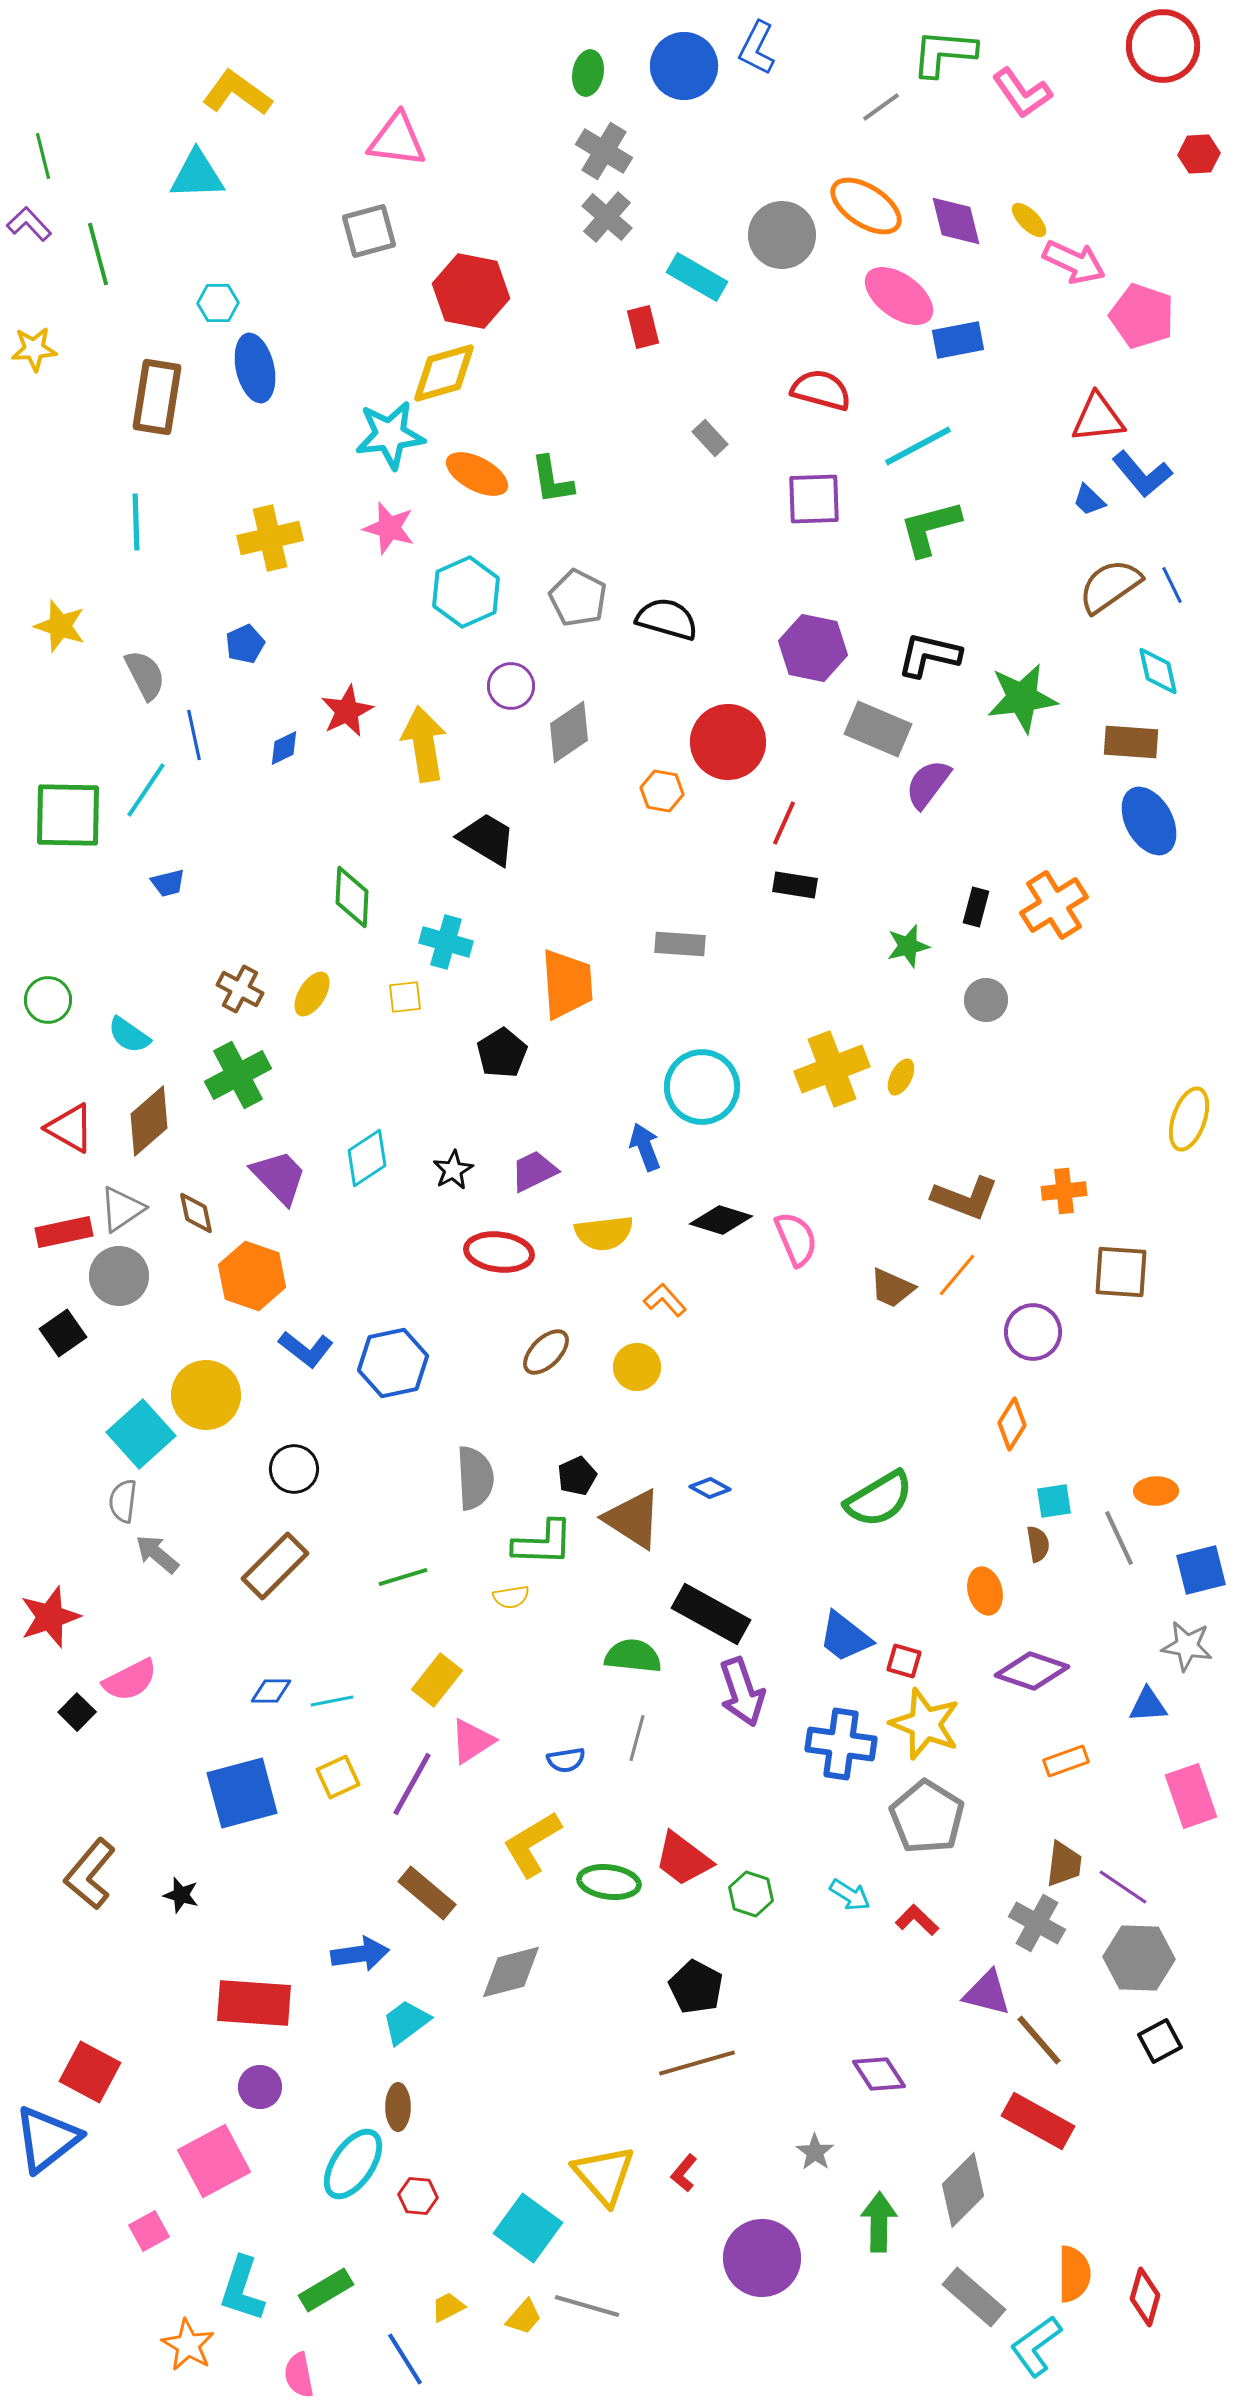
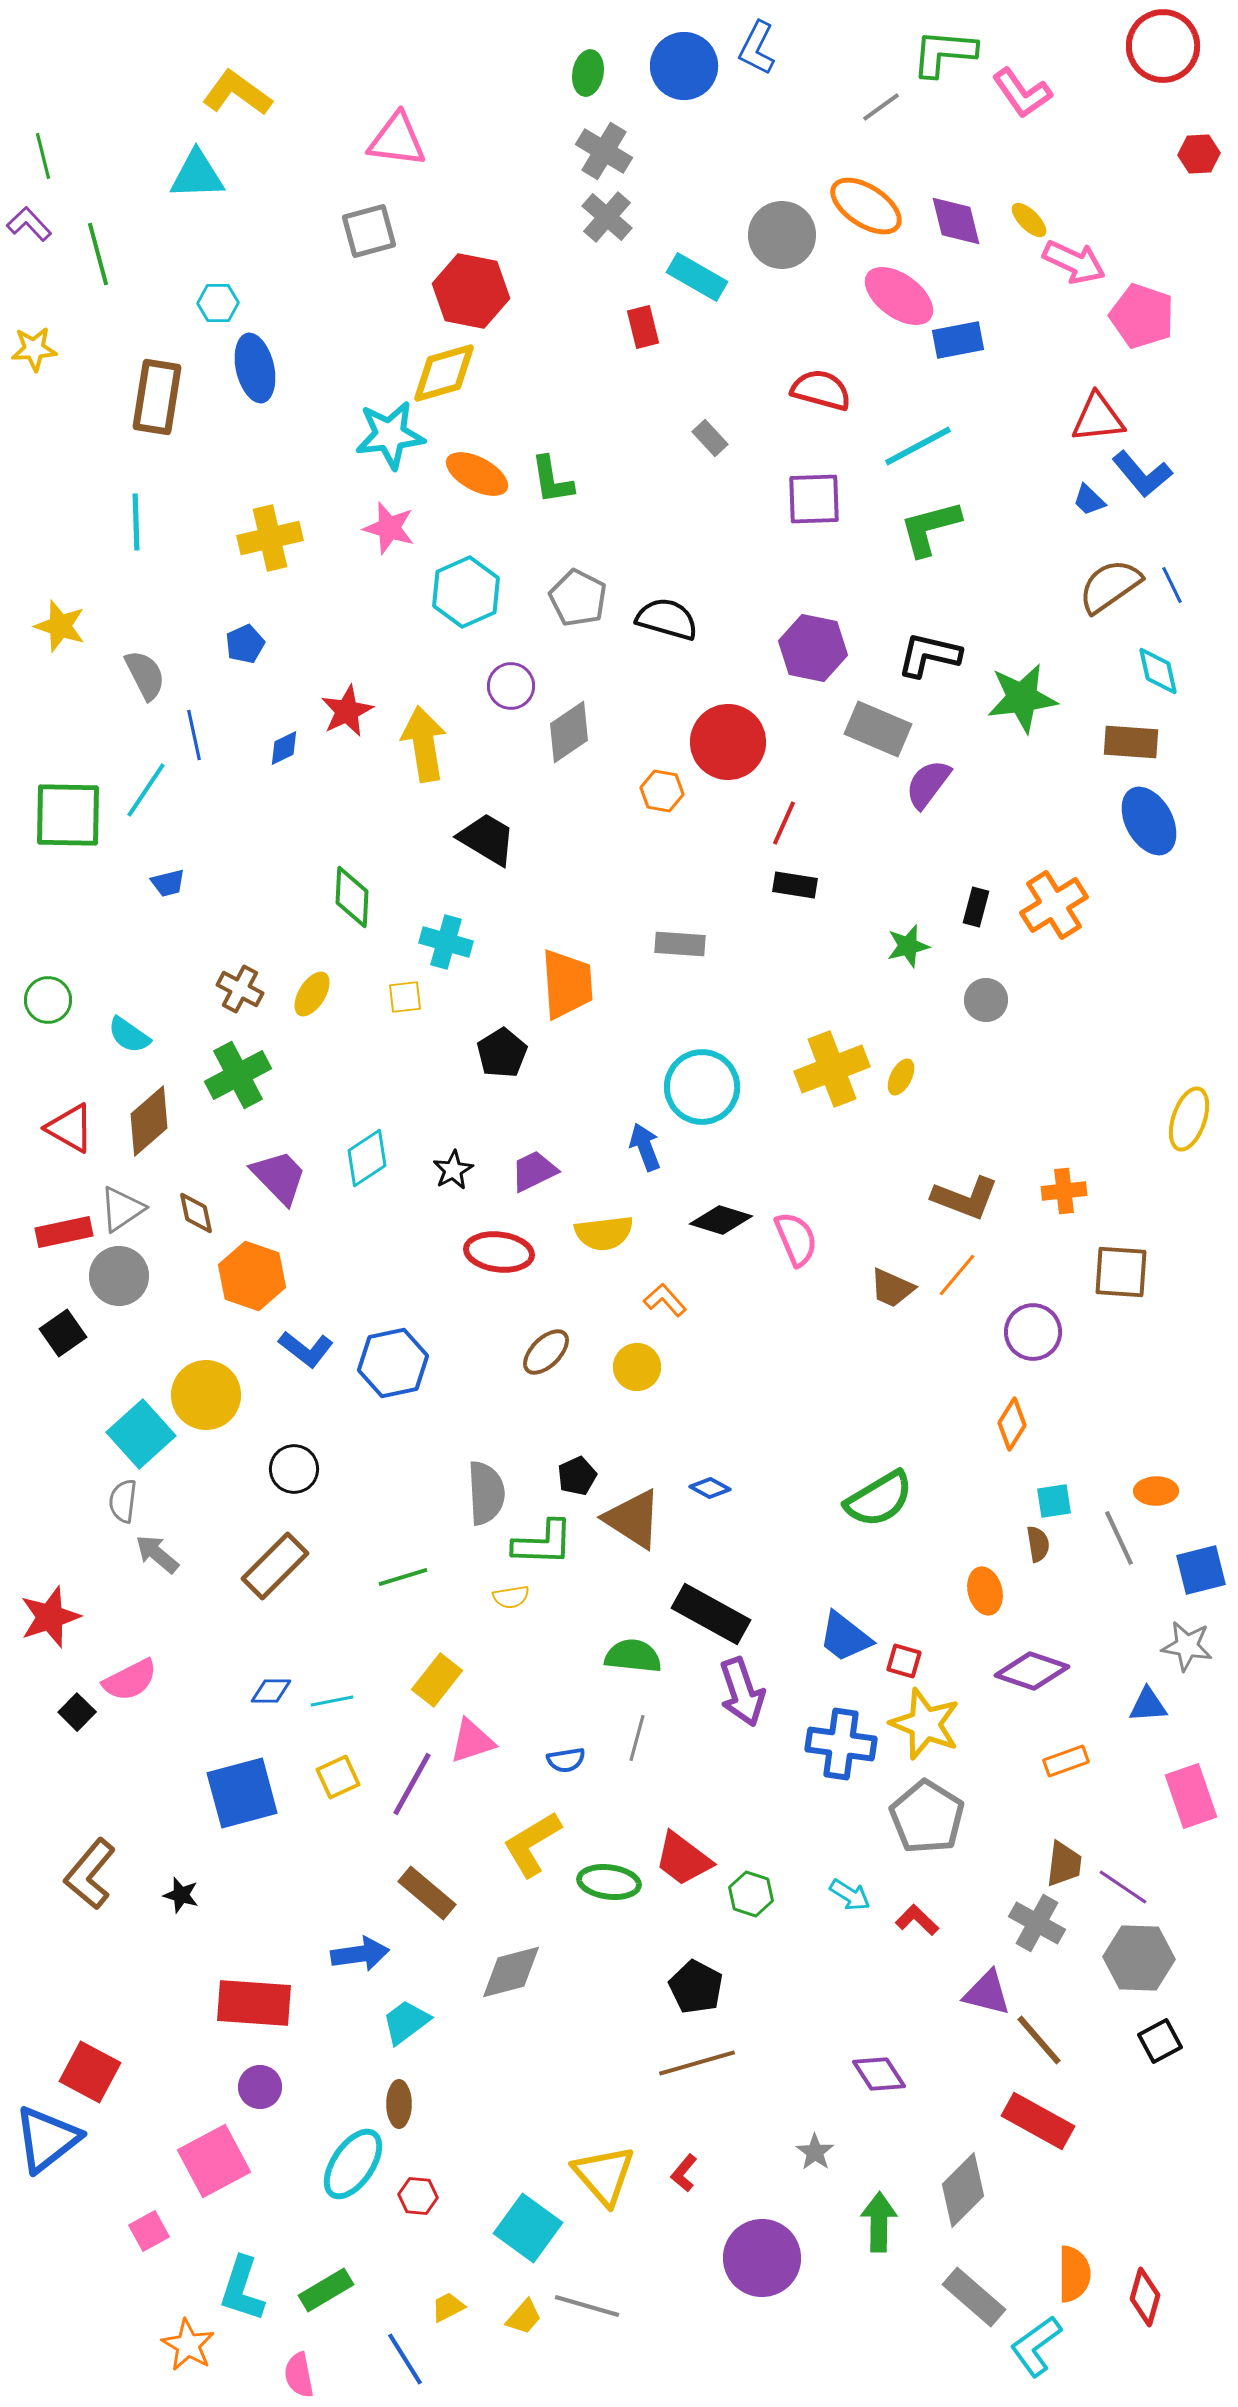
gray semicircle at (475, 1478): moved 11 px right, 15 px down
pink triangle at (472, 1741): rotated 15 degrees clockwise
brown ellipse at (398, 2107): moved 1 px right, 3 px up
